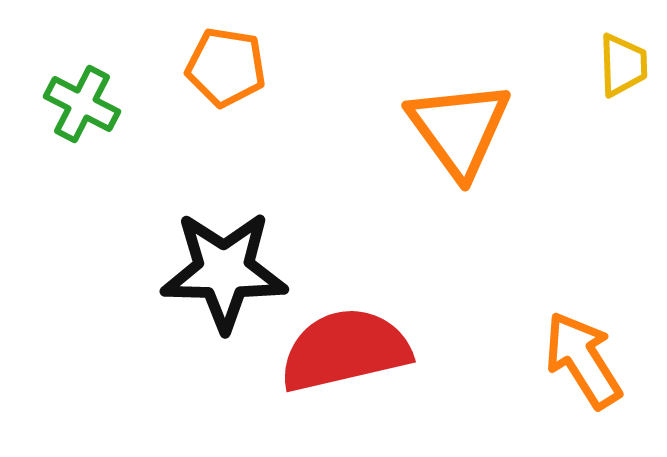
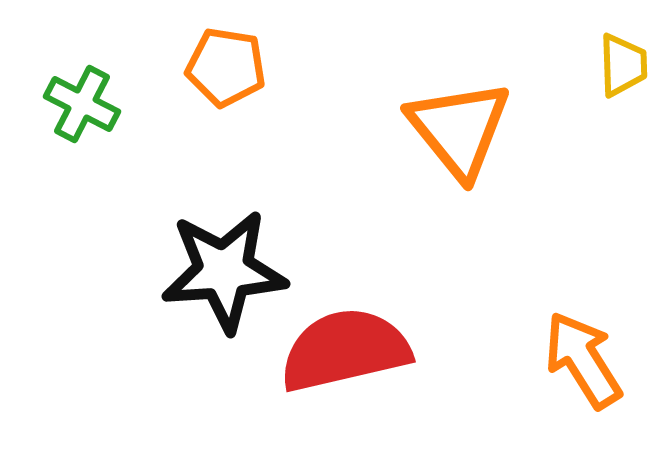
orange triangle: rotated 3 degrees counterclockwise
black star: rotated 5 degrees counterclockwise
